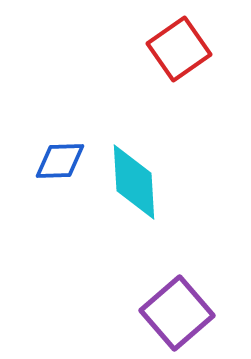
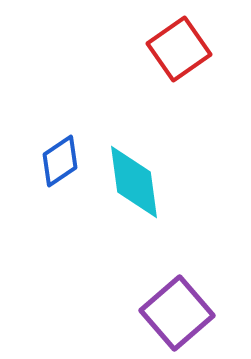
blue diamond: rotated 32 degrees counterclockwise
cyan diamond: rotated 4 degrees counterclockwise
